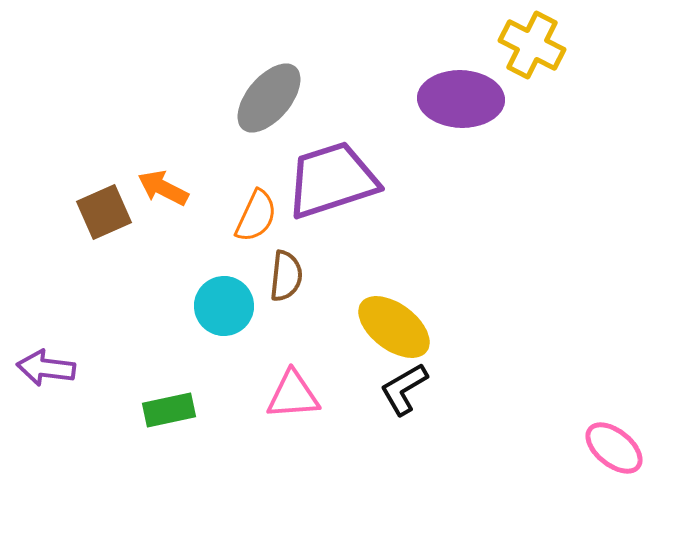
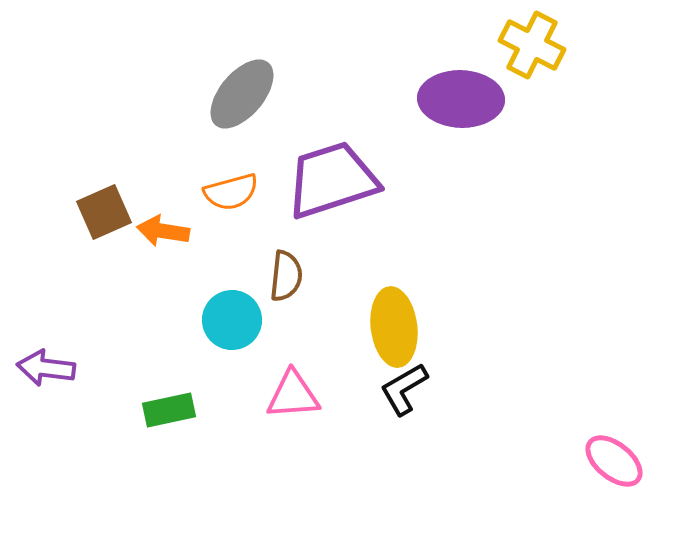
gray ellipse: moved 27 px left, 4 px up
orange arrow: moved 43 px down; rotated 18 degrees counterclockwise
orange semicircle: moved 25 px left, 24 px up; rotated 50 degrees clockwise
cyan circle: moved 8 px right, 14 px down
yellow ellipse: rotated 46 degrees clockwise
pink ellipse: moved 13 px down
